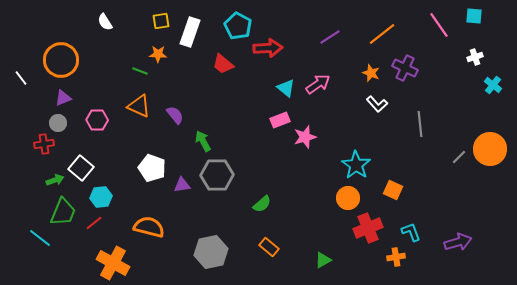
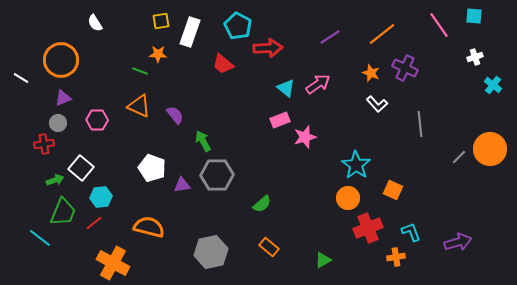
white semicircle at (105, 22): moved 10 px left, 1 px down
white line at (21, 78): rotated 21 degrees counterclockwise
